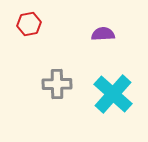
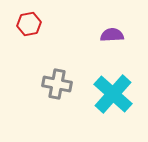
purple semicircle: moved 9 px right, 1 px down
gray cross: rotated 12 degrees clockwise
